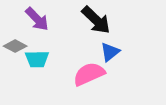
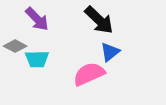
black arrow: moved 3 px right
